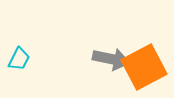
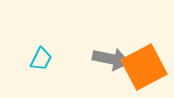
cyan trapezoid: moved 22 px right
